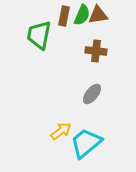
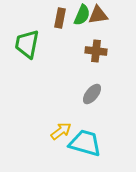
brown rectangle: moved 4 px left, 2 px down
green trapezoid: moved 12 px left, 9 px down
cyan trapezoid: moved 1 px left; rotated 56 degrees clockwise
